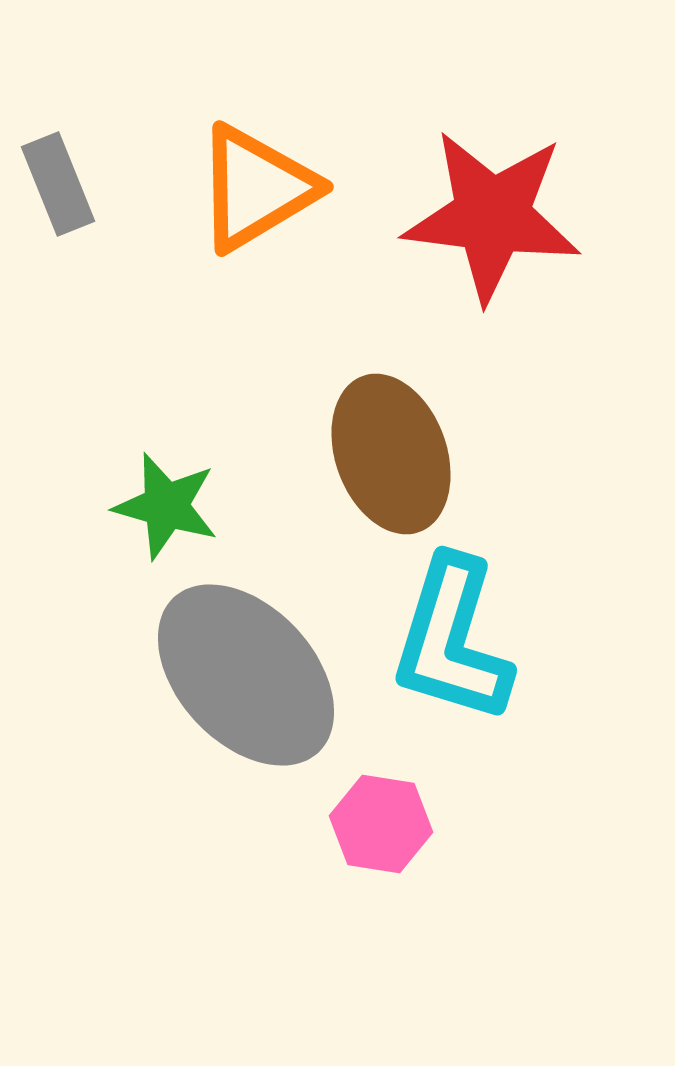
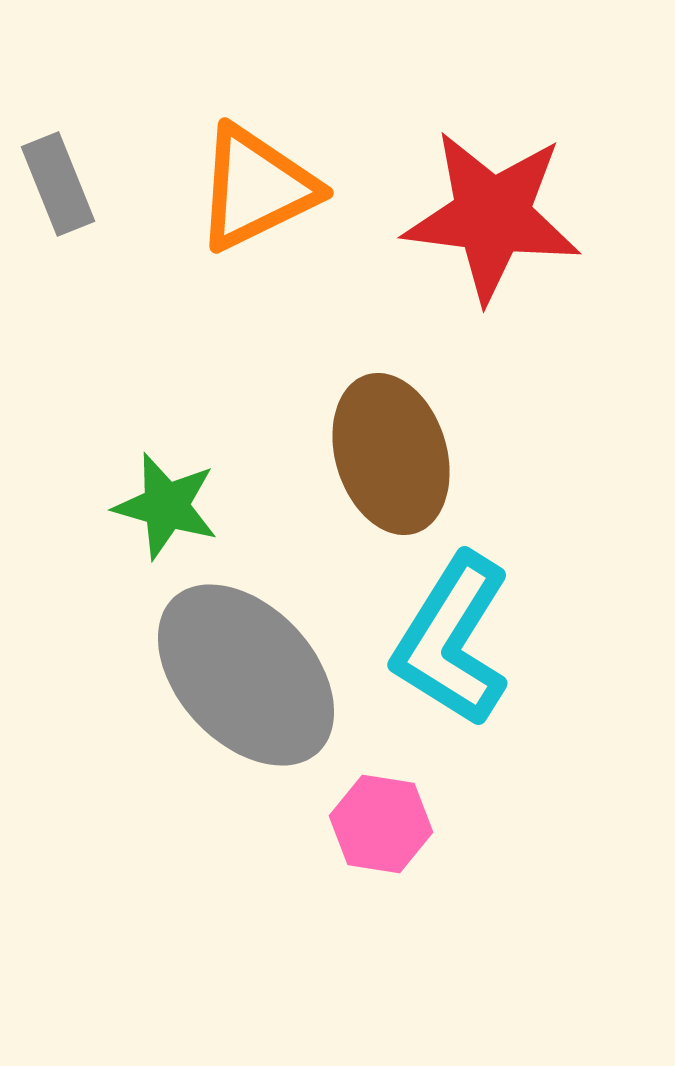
orange triangle: rotated 5 degrees clockwise
brown ellipse: rotated 3 degrees clockwise
cyan L-shape: rotated 15 degrees clockwise
